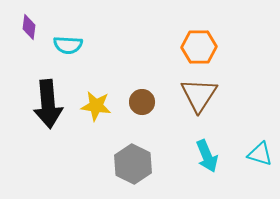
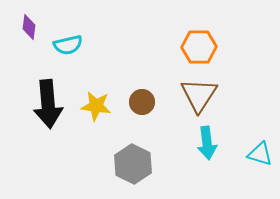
cyan semicircle: rotated 16 degrees counterclockwise
cyan arrow: moved 13 px up; rotated 16 degrees clockwise
